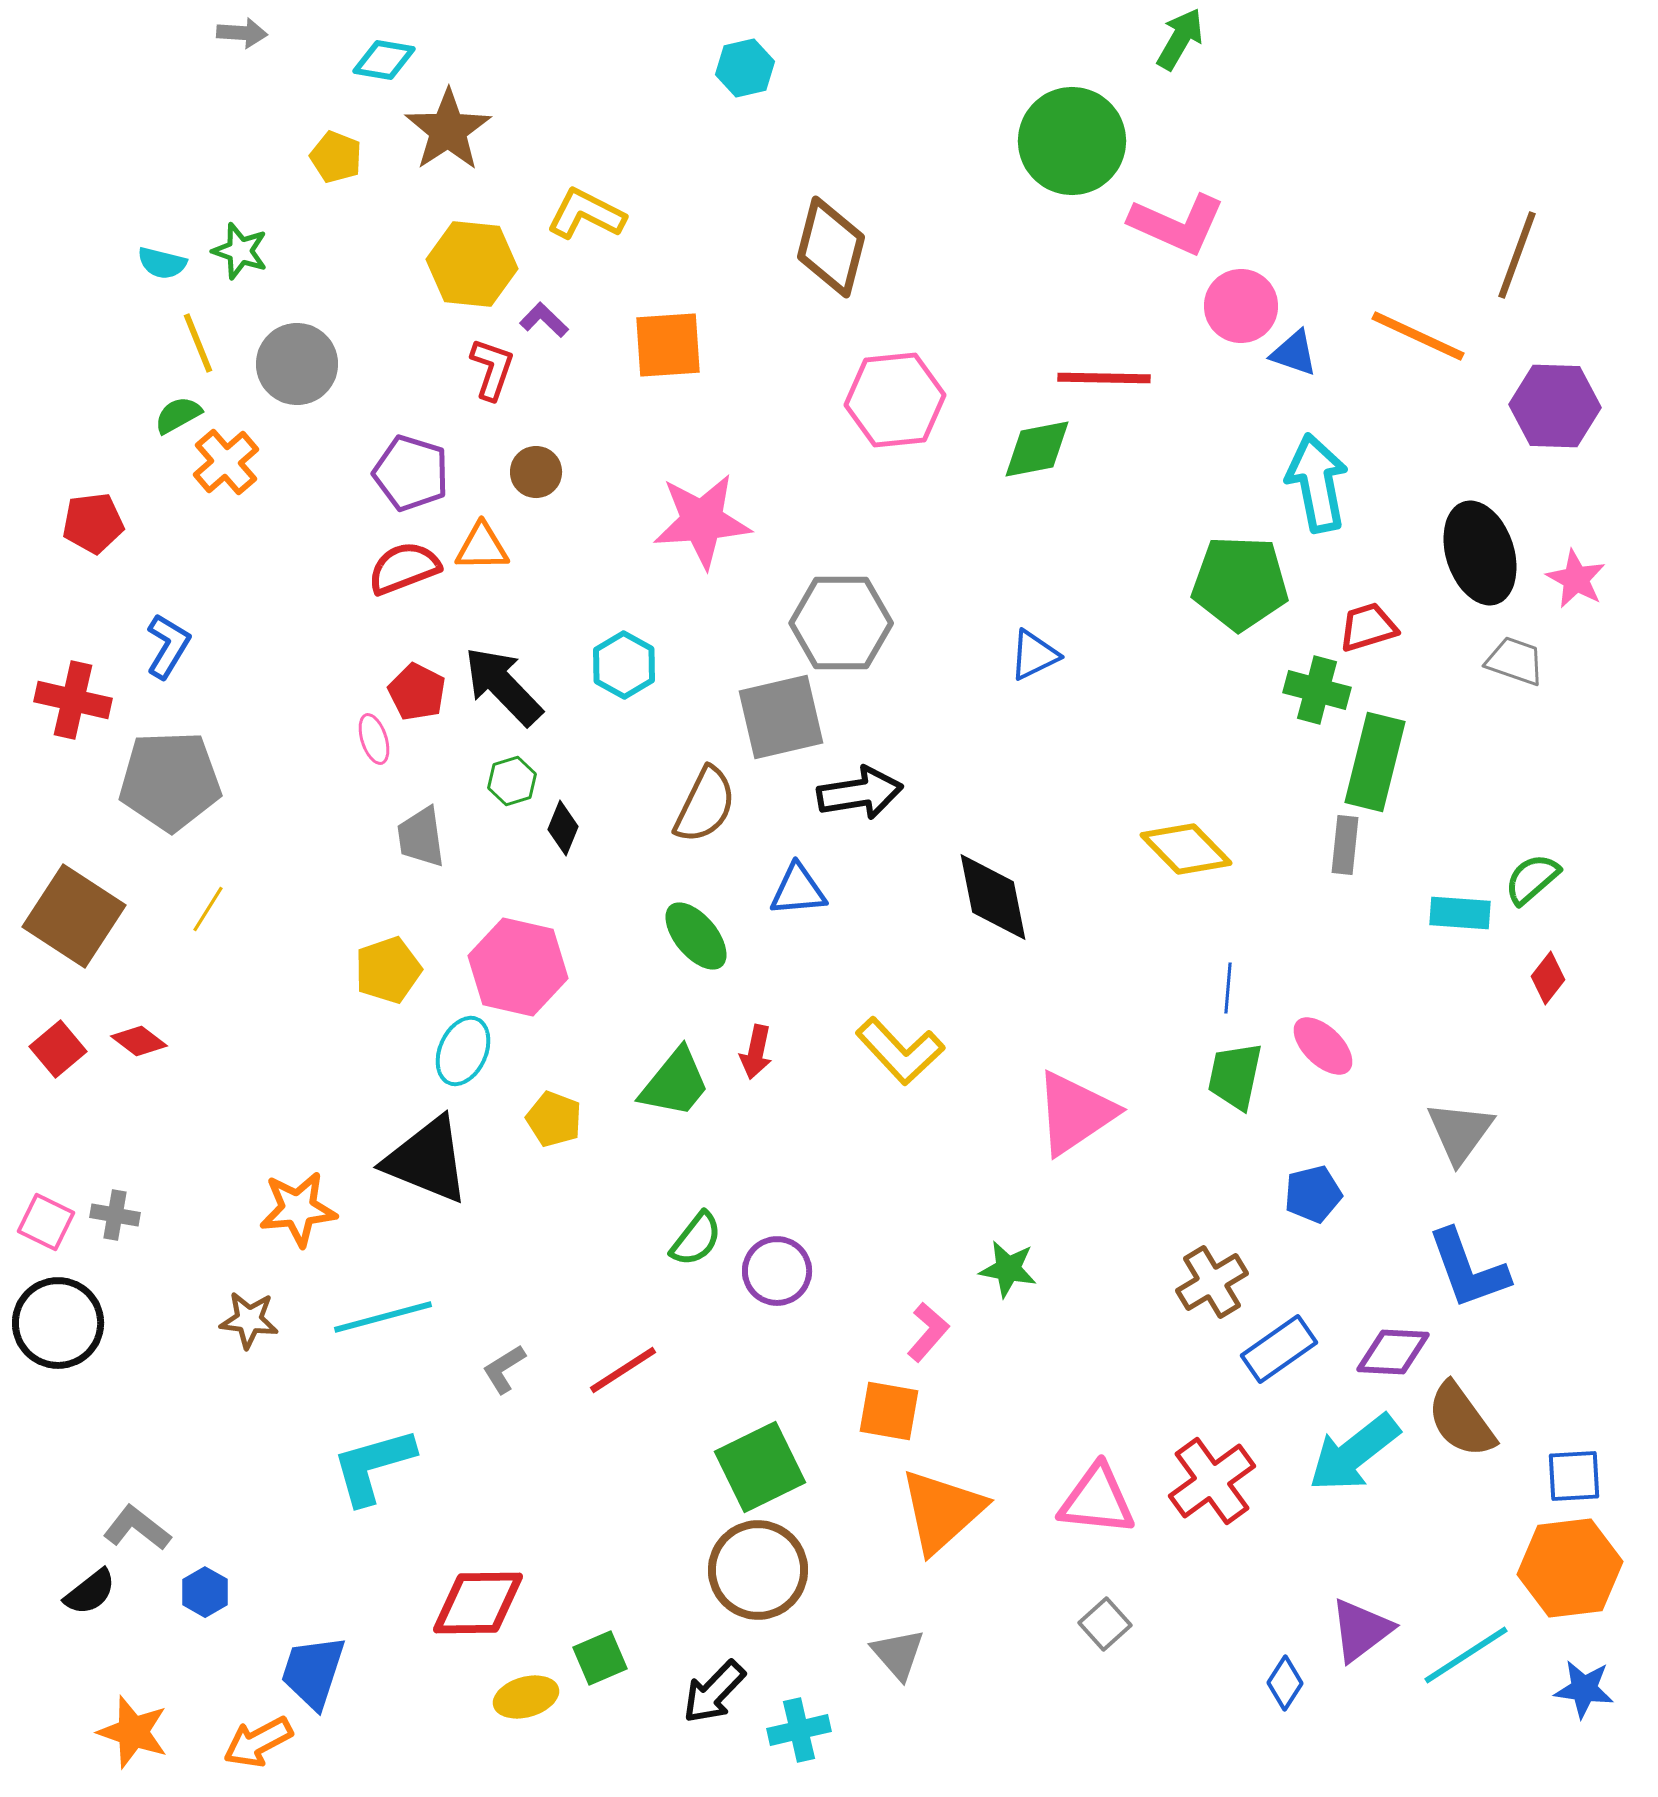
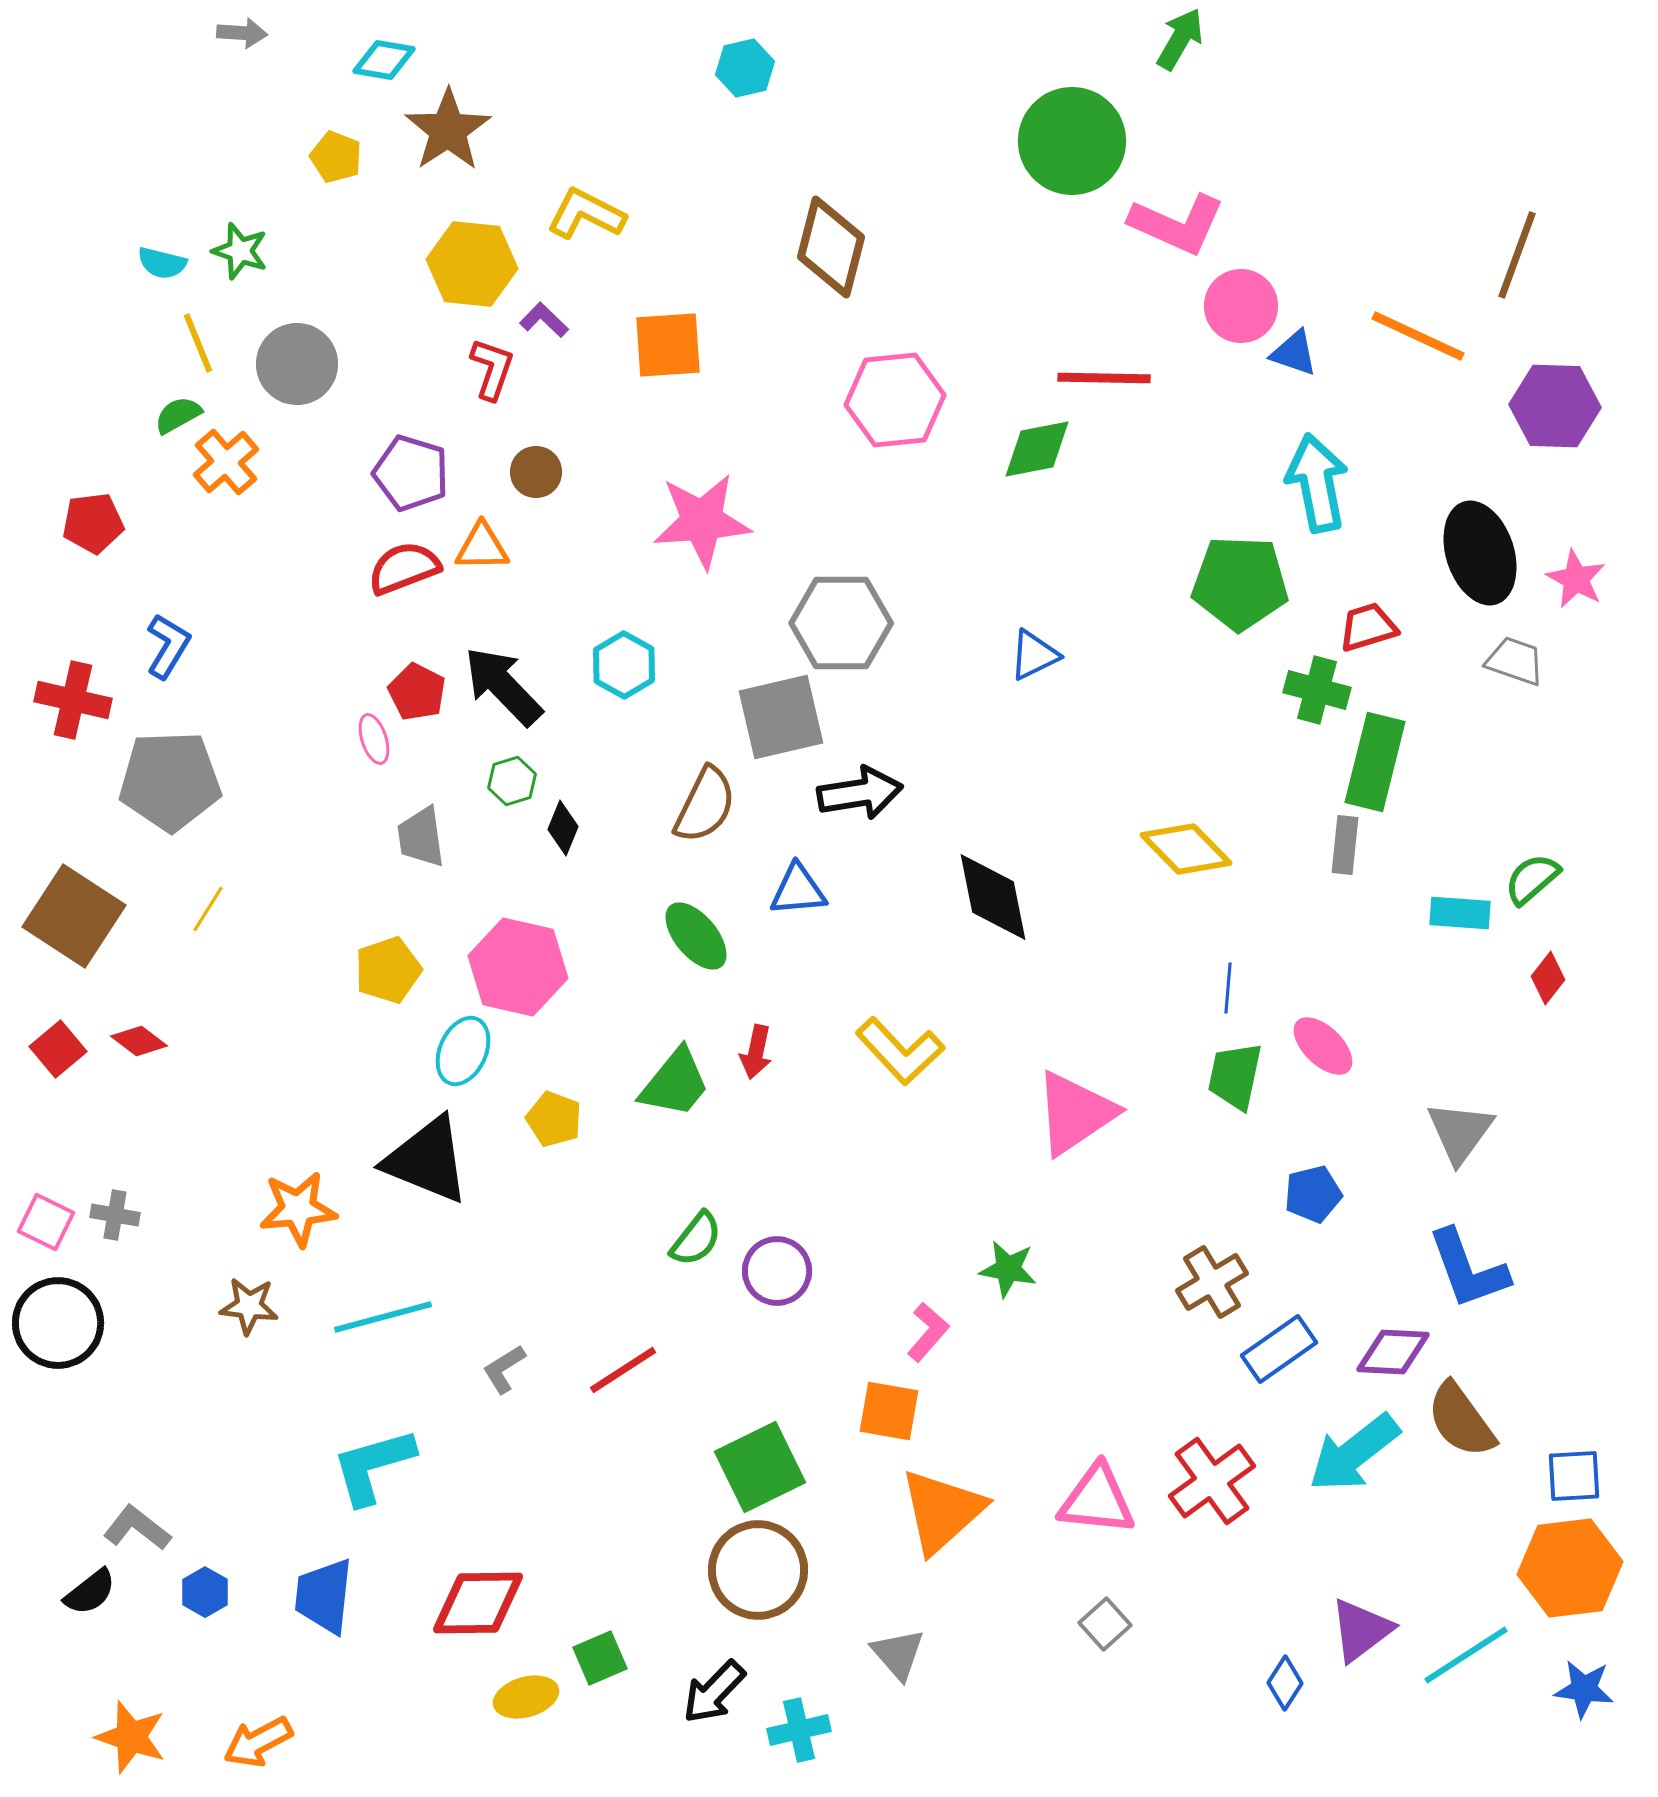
brown star at (249, 1320): moved 14 px up
blue trapezoid at (313, 1672): moved 11 px right, 76 px up; rotated 12 degrees counterclockwise
orange star at (133, 1732): moved 2 px left, 5 px down
